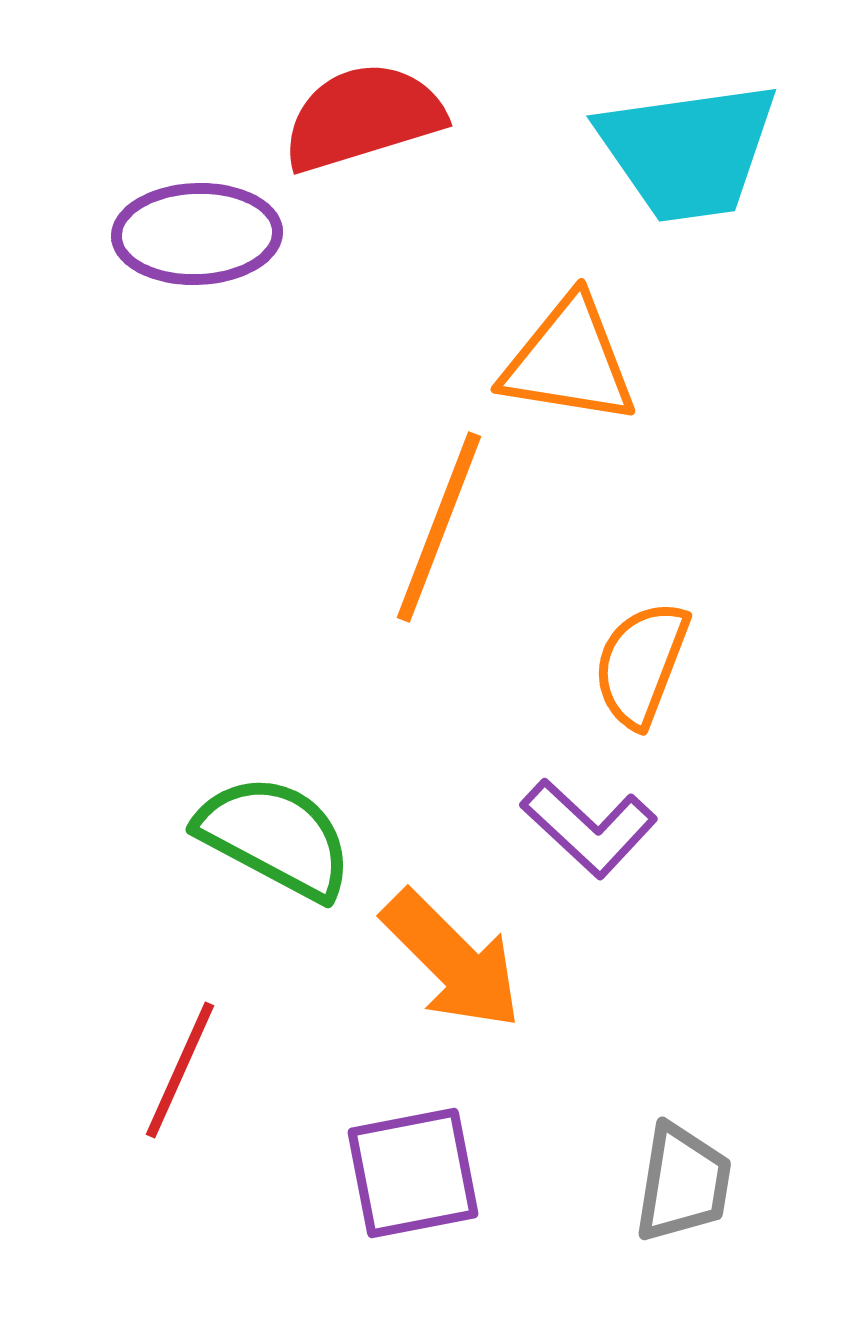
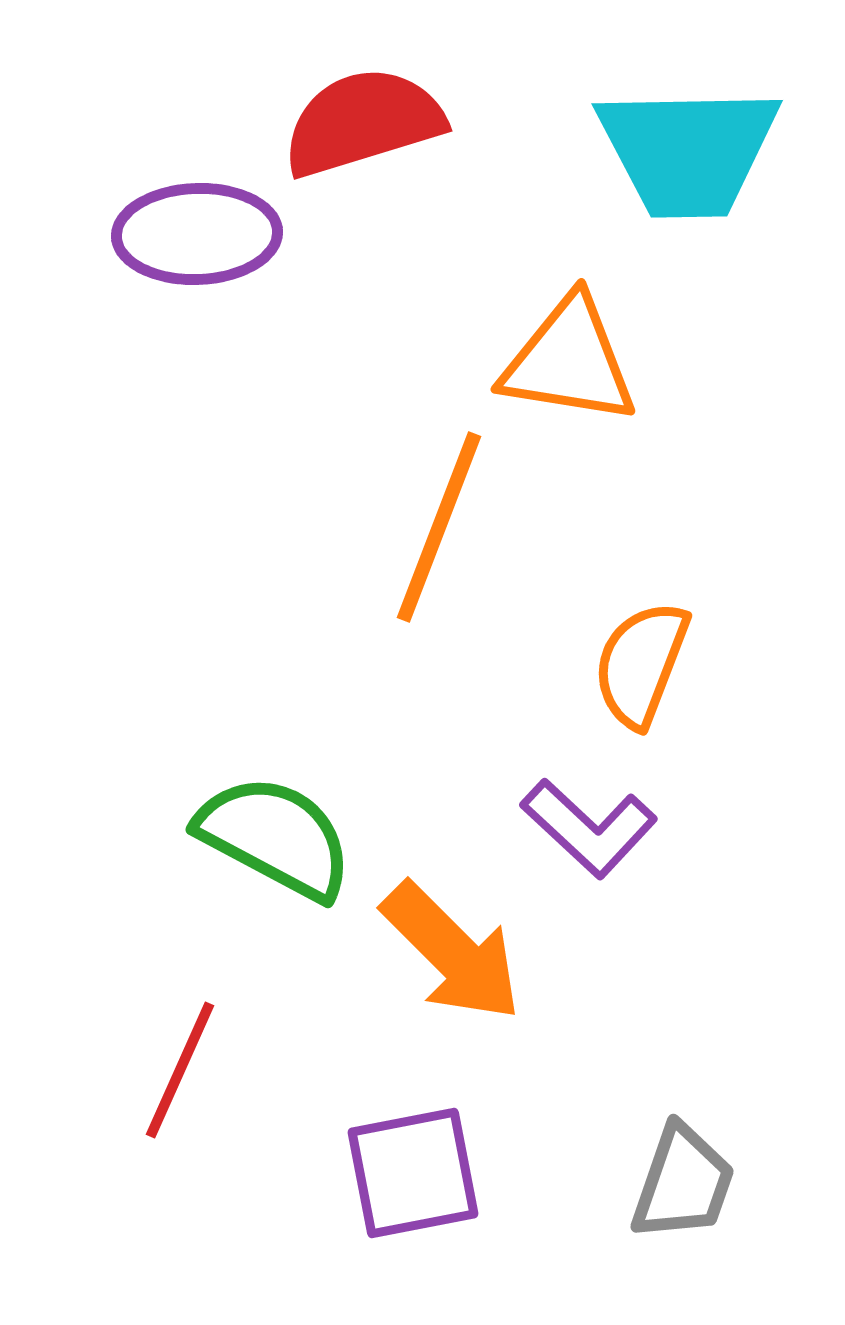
red semicircle: moved 5 px down
cyan trapezoid: rotated 7 degrees clockwise
orange arrow: moved 8 px up
gray trapezoid: rotated 10 degrees clockwise
